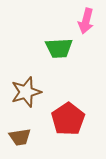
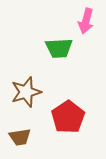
red pentagon: moved 2 px up
